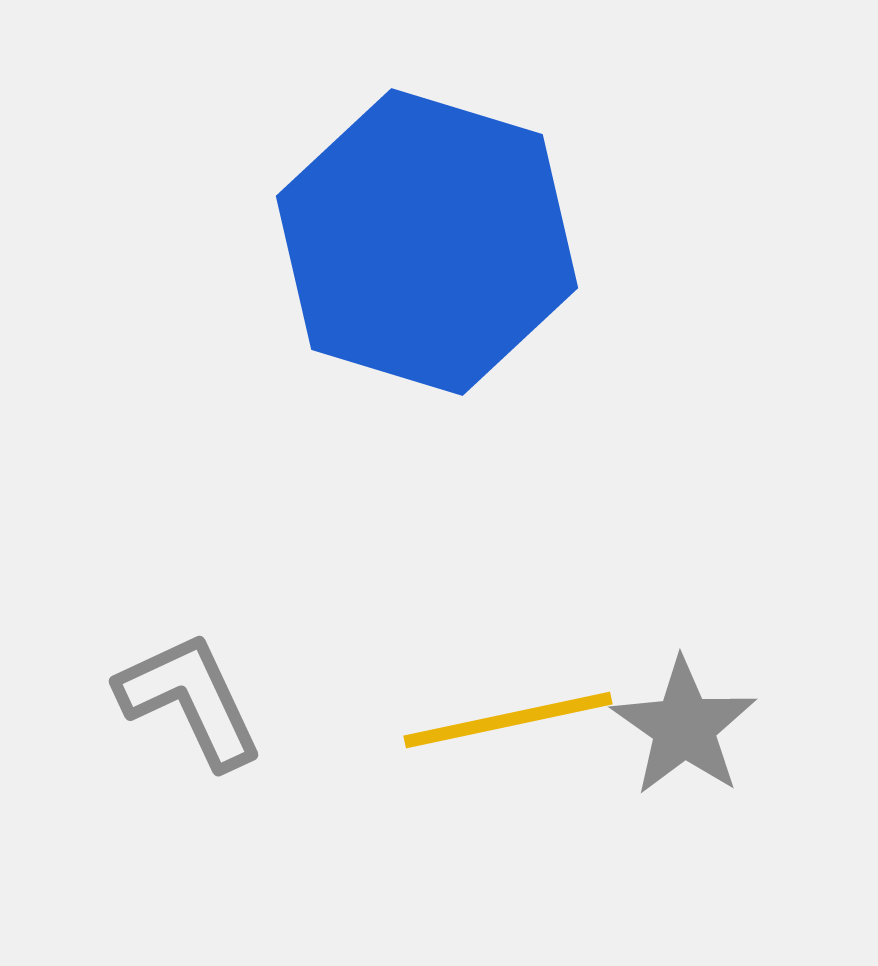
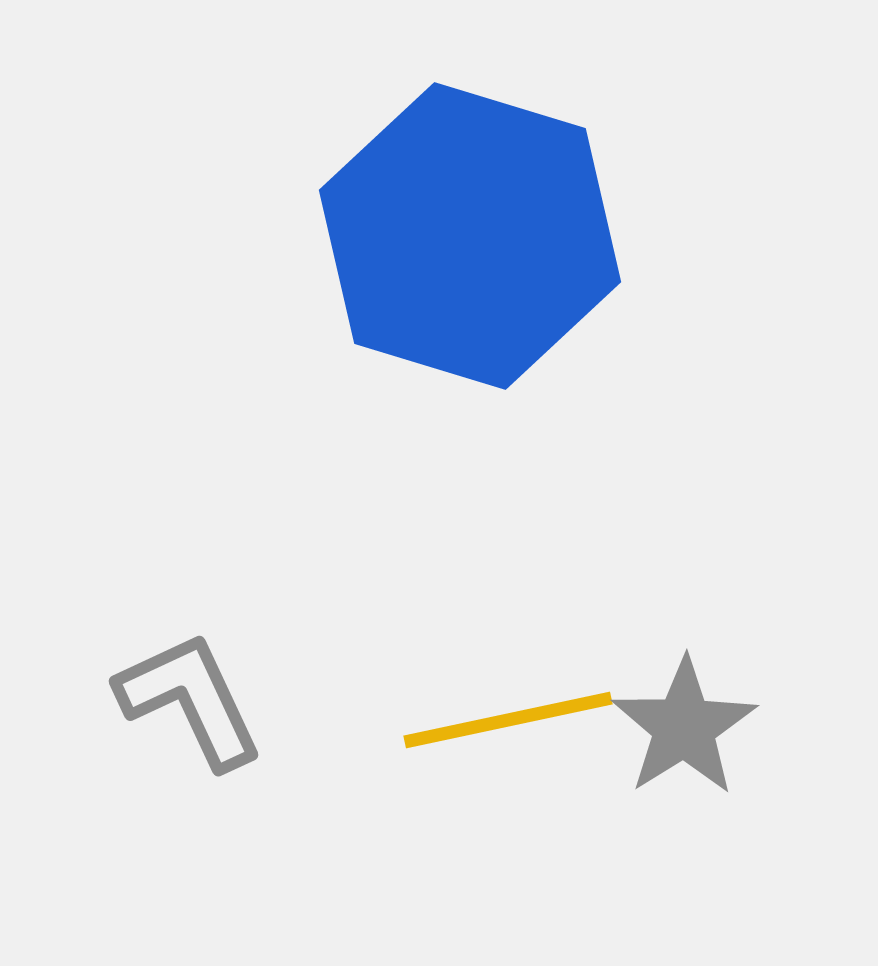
blue hexagon: moved 43 px right, 6 px up
gray star: rotated 5 degrees clockwise
